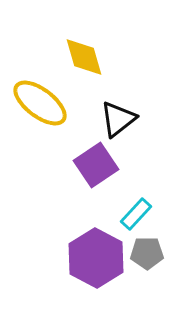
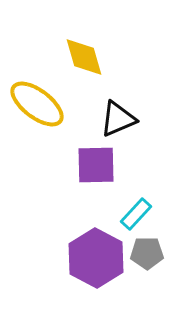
yellow ellipse: moved 3 px left, 1 px down
black triangle: rotated 15 degrees clockwise
purple square: rotated 33 degrees clockwise
